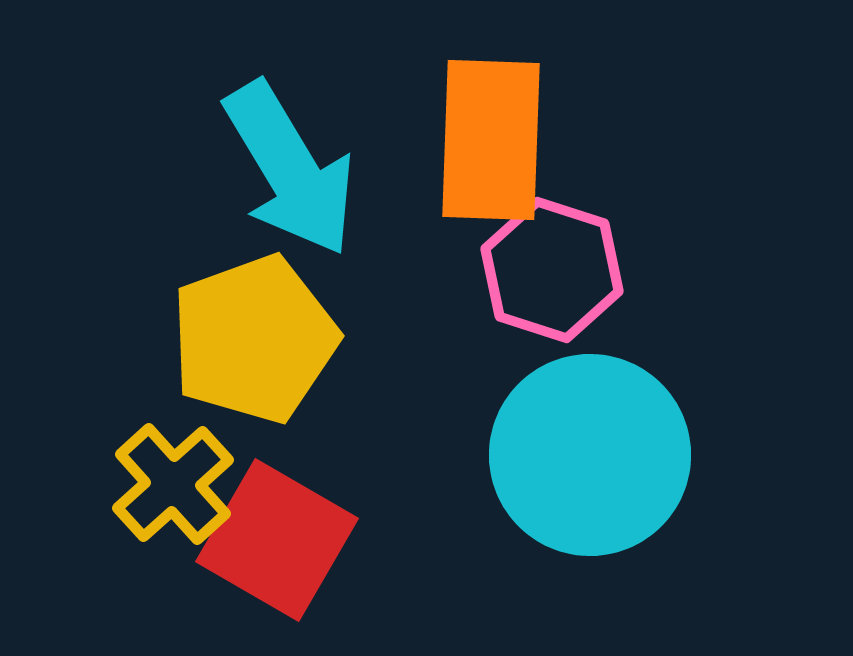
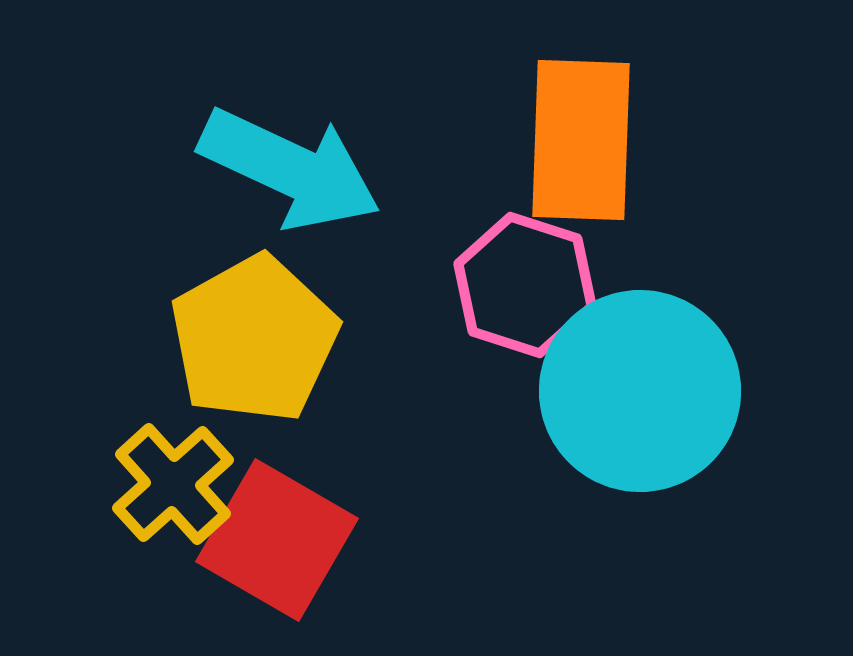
orange rectangle: moved 90 px right
cyan arrow: rotated 34 degrees counterclockwise
pink hexagon: moved 27 px left, 15 px down
yellow pentagon: rotated 9 degrees counterclockwise
cyan circle: moved 50 px right, 64 px up
